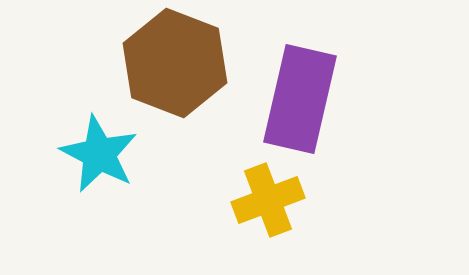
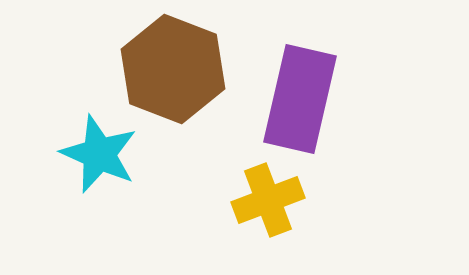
brown hexagon: moved 2 px left, 6 px down
cyan star: rotated 4 degrees counterclockwise
